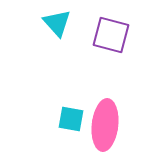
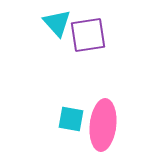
purple square: moved 23 px left; rotated 24 degrees counterclockwise
pink ellipse: moved 2 px left
